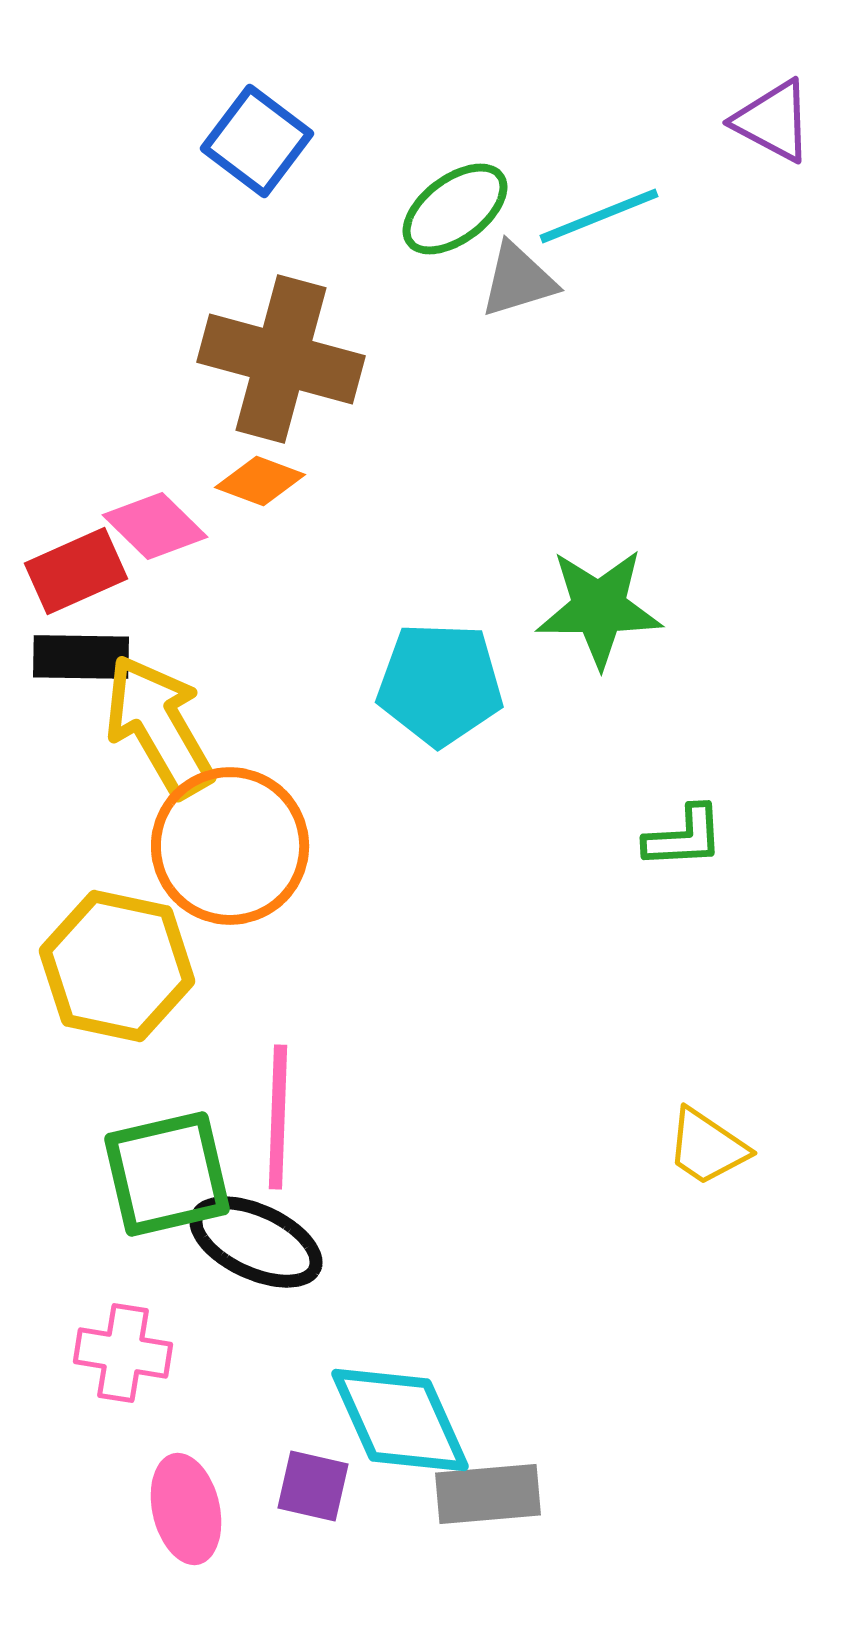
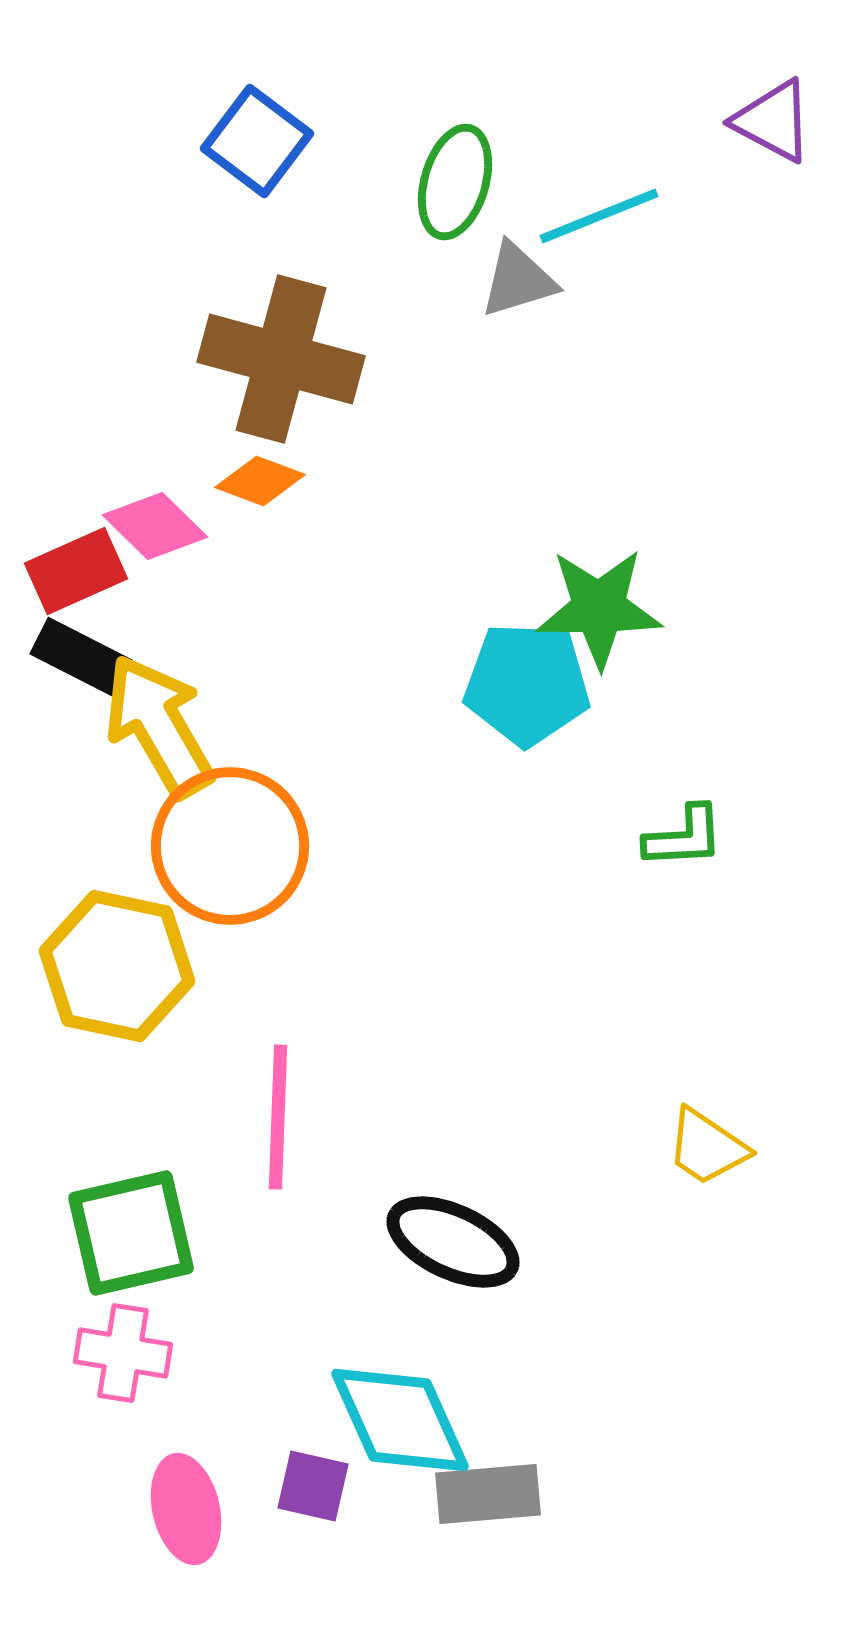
green ellipse: moved 27 px up; rotated 37 degrees counterclockwise
black rectangle: rotated 26 degrees clockwise
cyan pentagon: moved 87 px right
green square: moved 36 px left, 59 px down
black ellipse: moved 197 px right
